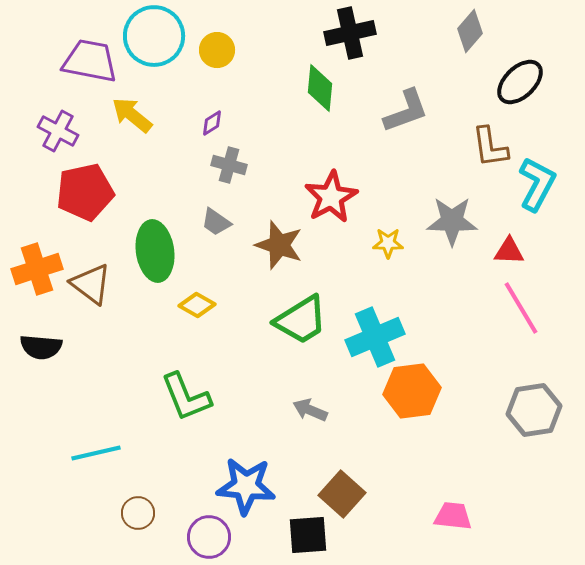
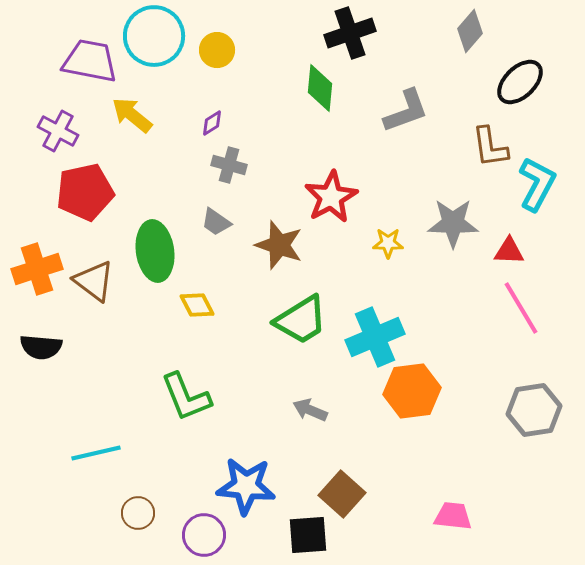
black cross: rotated 6 degrees counterclockwise
gray star: moved 1 px right, 2 px down
brown triangle: moved 3 px right, 3 px up
yellow diamond: rotated 33 degrees clockwise
purple circle: moved 5 px left, 2 px up
